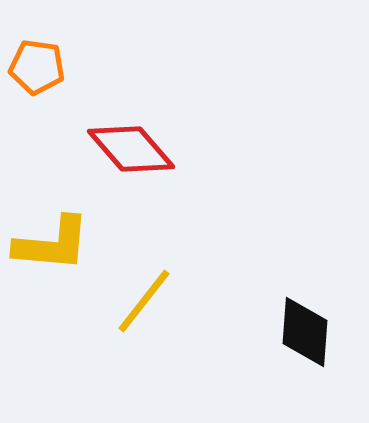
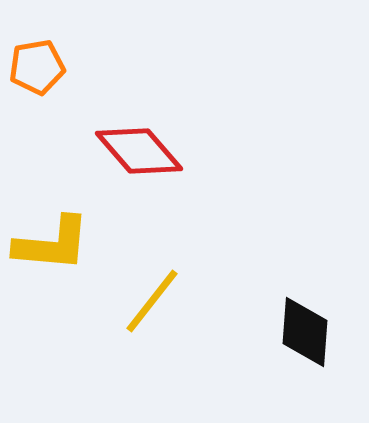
orange pentagon: rotated 18 degrees counterclockwise
red diamond: moved 8 px right, 2 px down
yellow line: moved 8 px right
